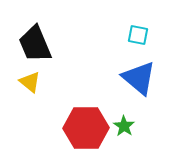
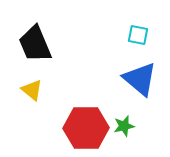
blue triangle: moved 1 px right, 1 px down
yellow triangle: moved 2 px right, 8 px down
green star: rotated 25 degrees clockwise
